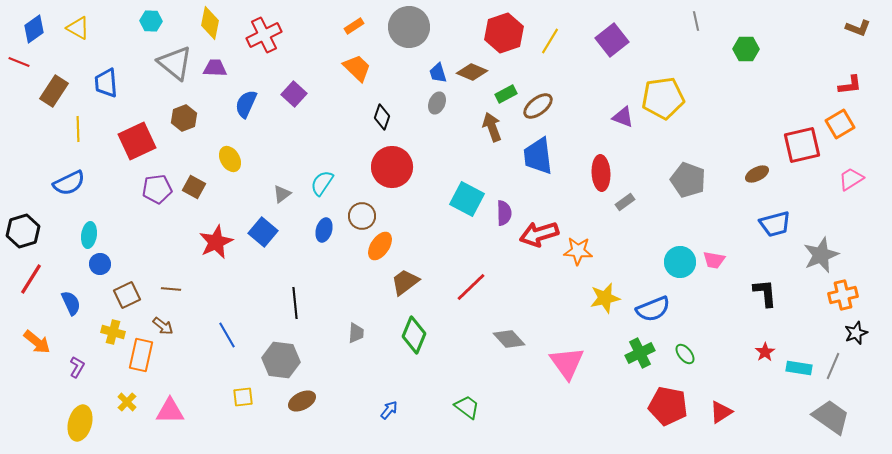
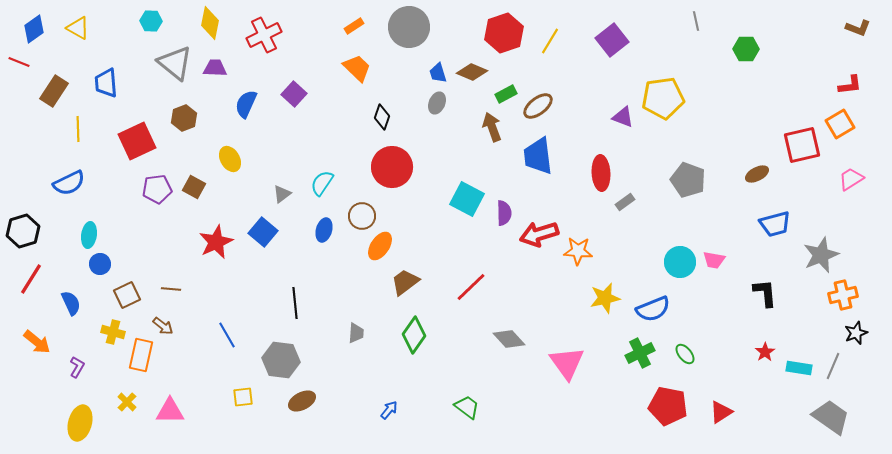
green diamond at (414, 335): rotated 12 degrees clockwise
